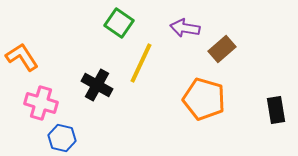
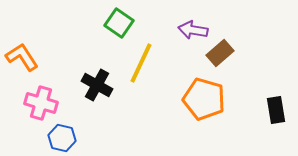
purple arrow: moved 8 px right, 2 px down
brown rectangle: moved 2 px left, 4 px down
